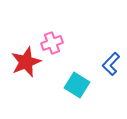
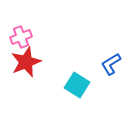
pink cross: moved 31 px left, 6 px up
blue L-shape: rotated 15 degrees clockwise
